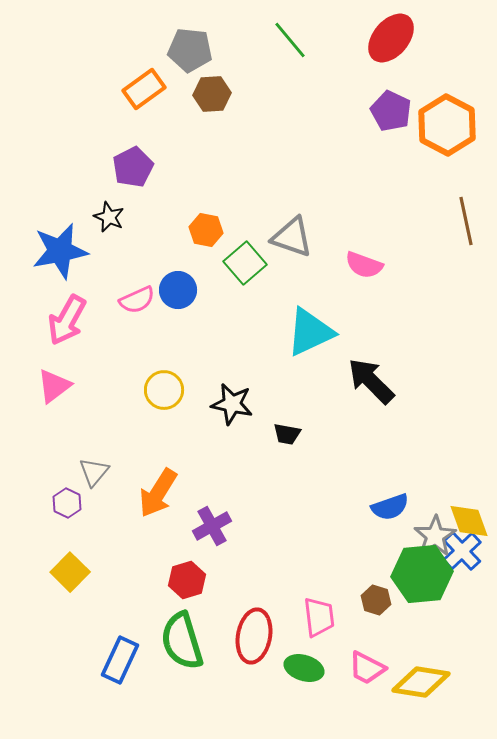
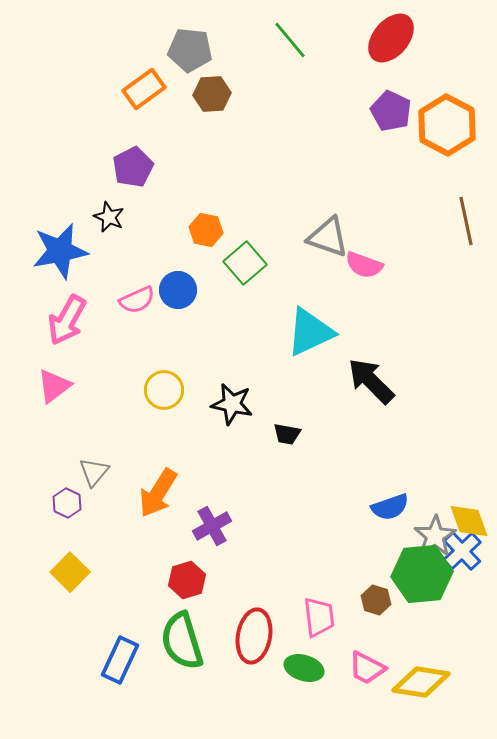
gray triangle at (292, 237): moved 36 px right
